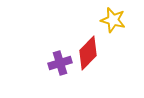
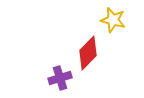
purple cross: moved 15 px down
